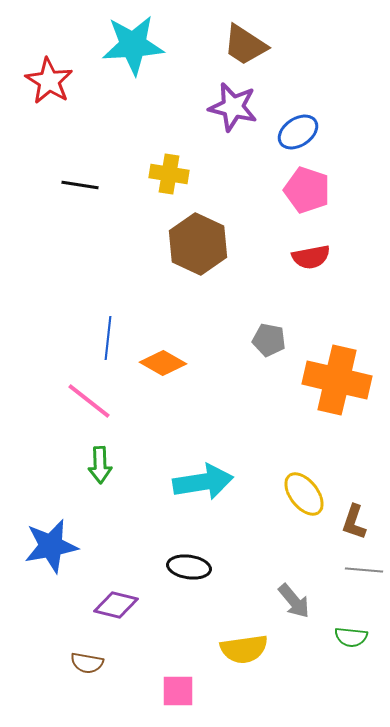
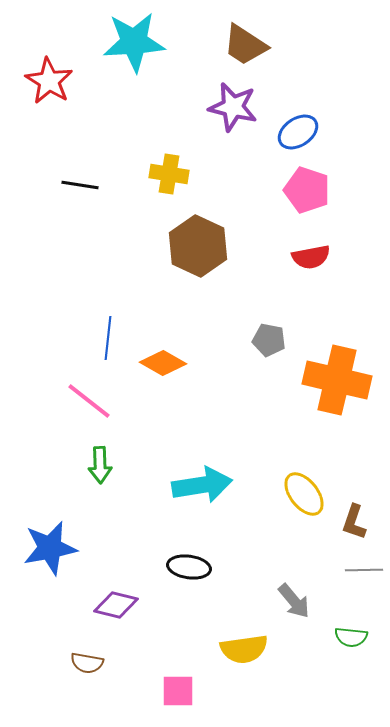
cyan star: moved 1 px right, 3 px up
brown hexagon: moved 2 px down
cyan arrow: moved 1 px left, 3 px down
blue star: moved 1 px left, 2 px down
gray line: rotated 6 degrees counterclockwise
